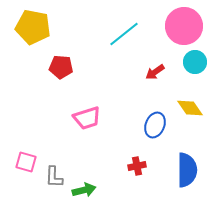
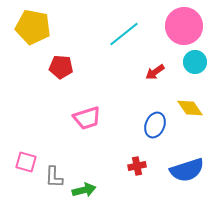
blue semicircle: rotated 72 degrees clockwise
